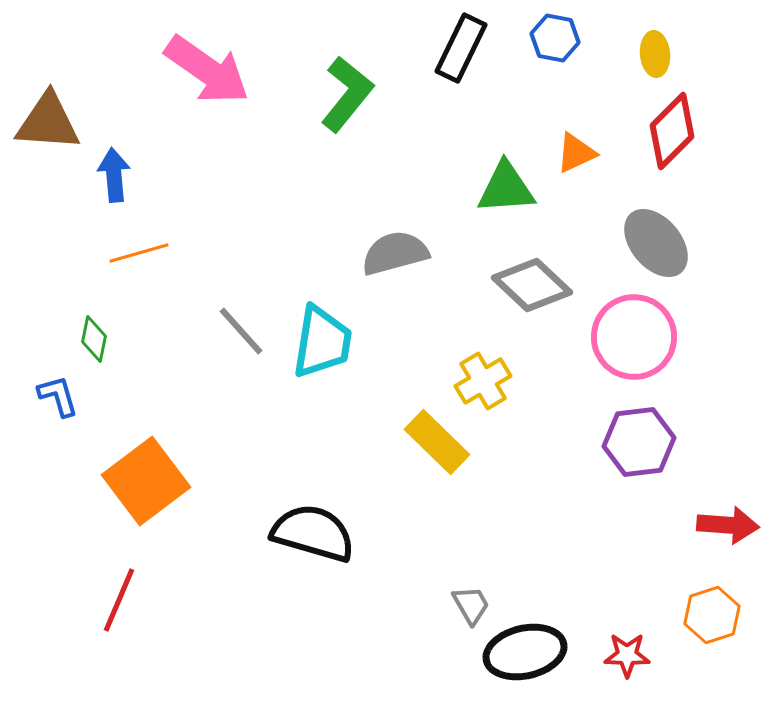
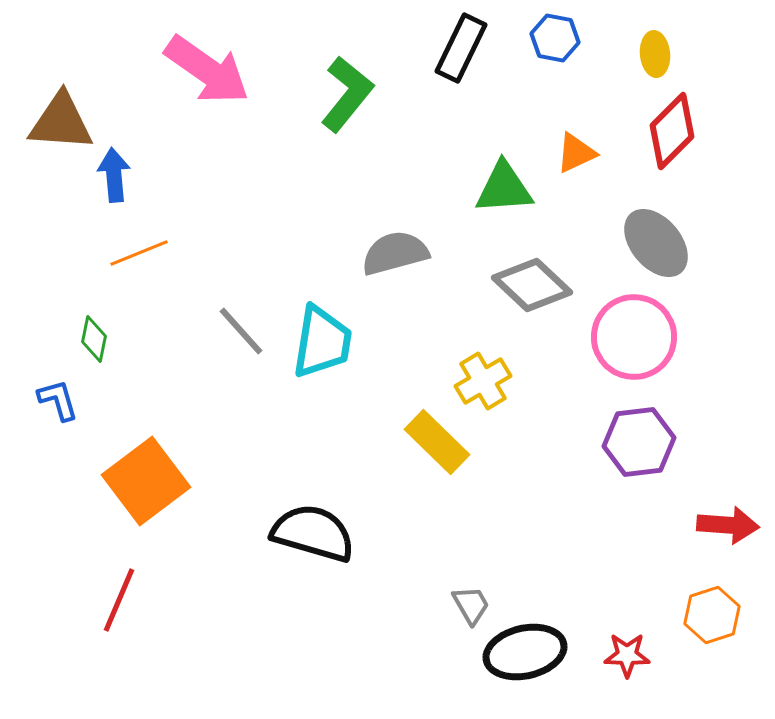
brown triangle: moved 13 px right
green triangle: moved 2 px left
orange line: rotated 6 degrees counterclockwise
blue L-shape: moved 4 px down
